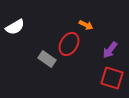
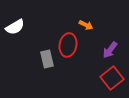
red ellipse: moved 1 px left, 1 px down; rotated 20 degrees counterclockwise
gray rectangle: rotated 42 degrees clockwise
red square: rotated 35 degrees clockwise
